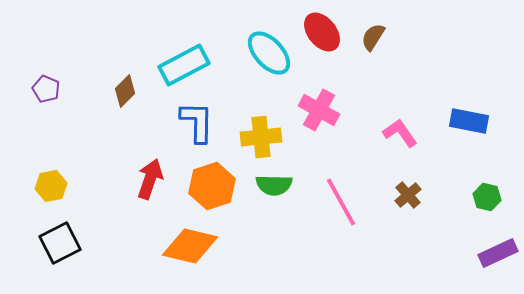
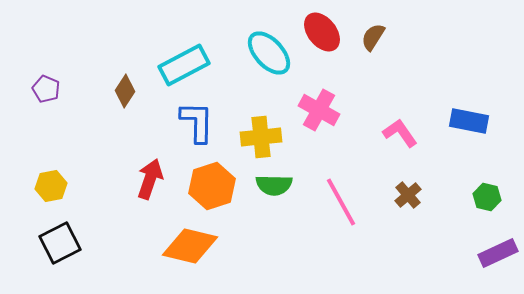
brown diamond: rotated 12 degrees counterclockwise
